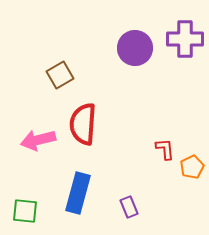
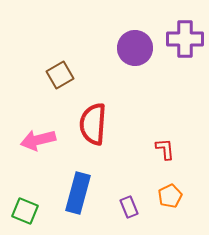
red semicircle: moved 10 px right
orange pentagon: moved 22 px left, 29 px down
green square: rotated 16 degrees clockwise
